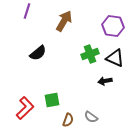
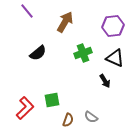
purple line: rotated 56 degrees counterclockwise
brown arrow: moved 1 px right, 1 px down
purple hexagon: rotated 15 degrees counterclockwise
green cross: moved 7 px left, 1 px up
black arrow: rotated 112 degrees counterclockwise
